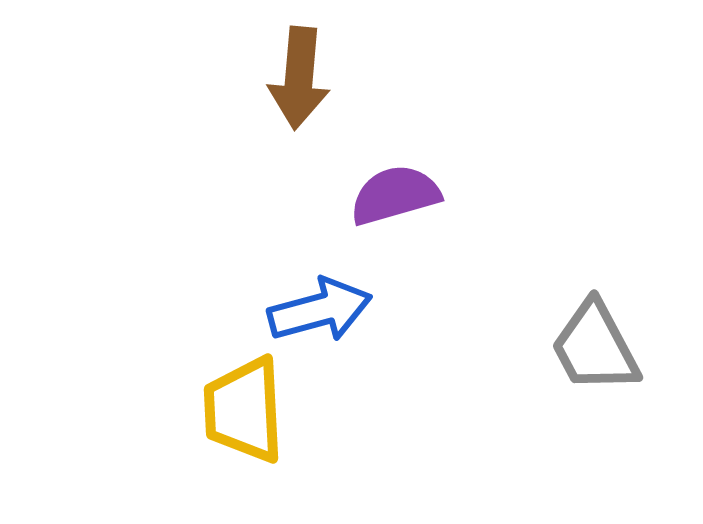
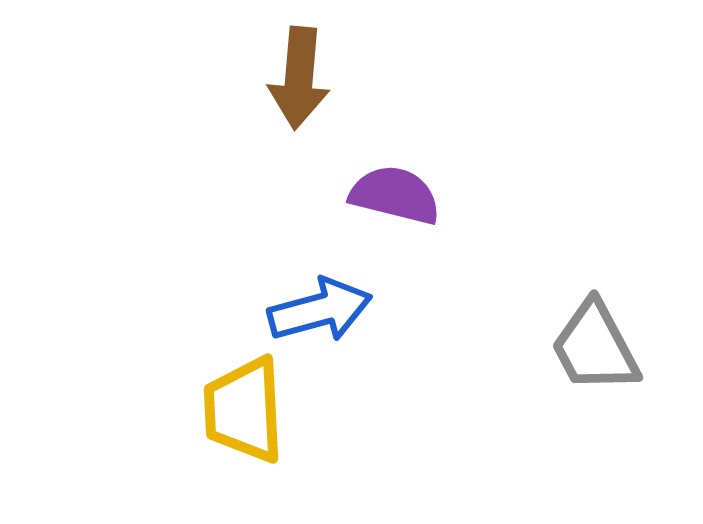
purple semicircle: rotated 30 degrees clockwise
